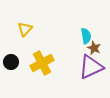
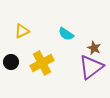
yellow triangle: moved 3 px left, 2 px down; rotated 21 degrees clockwise
cyan semicircle: moved 20 px left, 2 px up; rotated 133 degrees clockwise
purple triangle: rotated 12 degrees counterclockwise
